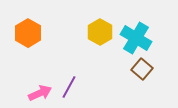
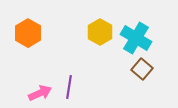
purple line: rotated 20 degrees counterclockwise
